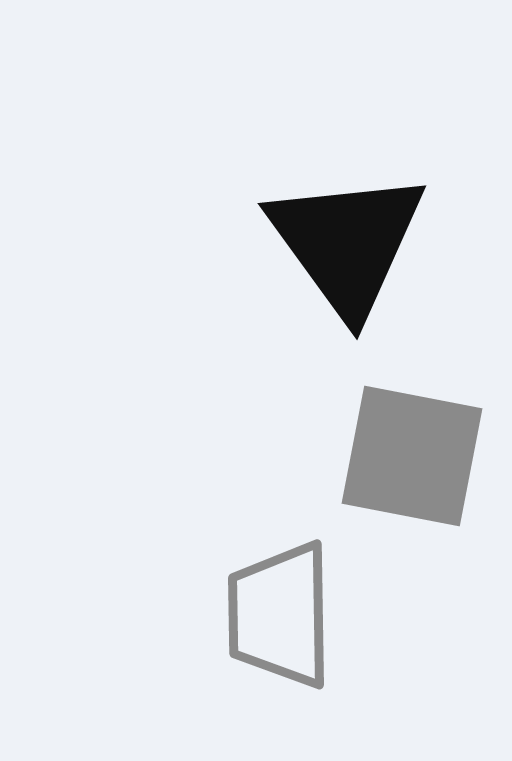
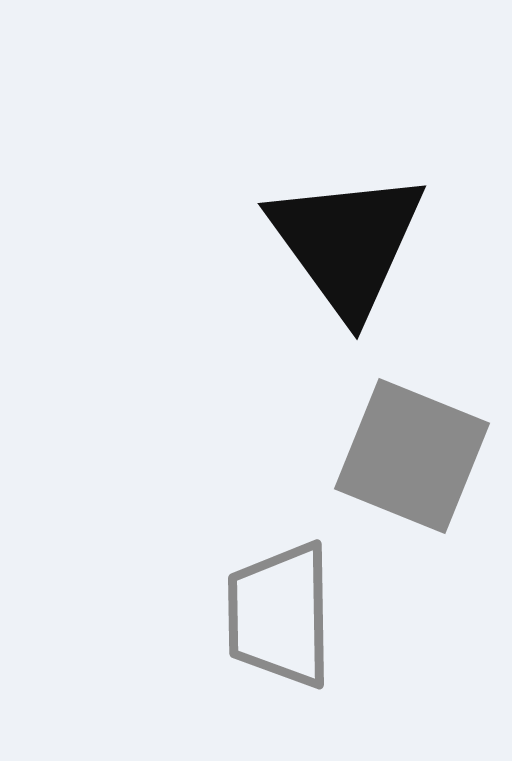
gray square: rotated 11 degrees clockwise
